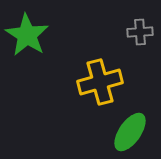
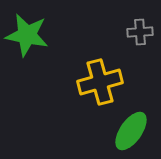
green star: rotated 21 degrees counterclockwise
green ellipse: moved 1 px right, 1 px up
